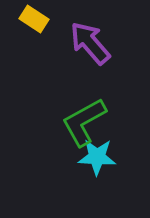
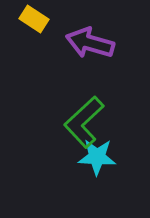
purple arrow: rotated 33 degrees counterclockwise
green L-shape: rotated 14 degrees counterclockwise
